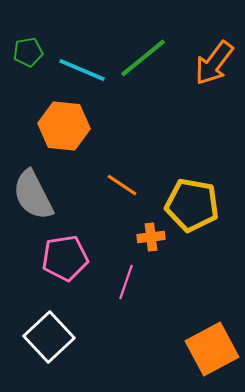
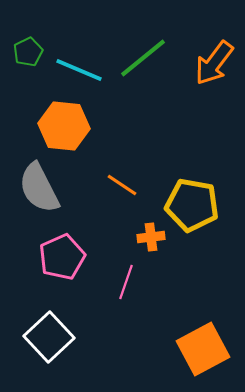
green pentagon: rotated 16 degrees counterclockwise
cyan line: moved 3 px left
gray semicircle: moved 6 px right, 7 px up
pink pentagon: moved 3 px left, 1 px up; rotated 15 degrees counterclockwise
orange square: moved 9 px left
